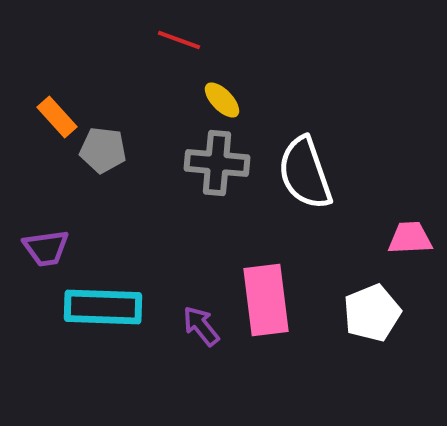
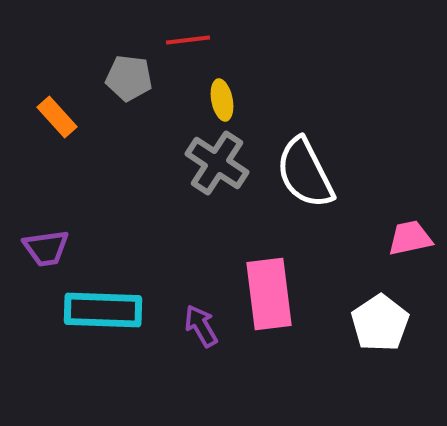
red line: moved 9 px right; rotated 27 degrees counterclockwise
yellow ellipse: rotated 33 degrees clockwise
gray pentagon: moved 26 px right, 72 px up
gray cross: rotated 28 degrees clockwise
white semicircle: rotated 8 degrees counterclockwise
pink trapezoid: rotated 9 degrees counterclockwise
pink rectangle: moved 3 px right, 6 px up
cyan rectangle: moved 3 px down
white pentagon: moved 8 px right, 10 px down; rotated 12 degrees counterclockwise
purple arrow: rotated 9 degrees clockwise
